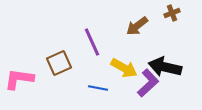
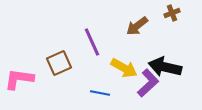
blue line: moved 2 px right, 5 px down
